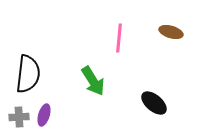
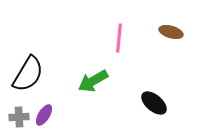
black semicircle: rotated 24 degrees clockwise
green arrow: rotated 92 degrees clockwise
purple ellipse: rotated 15 degrees clockwise
